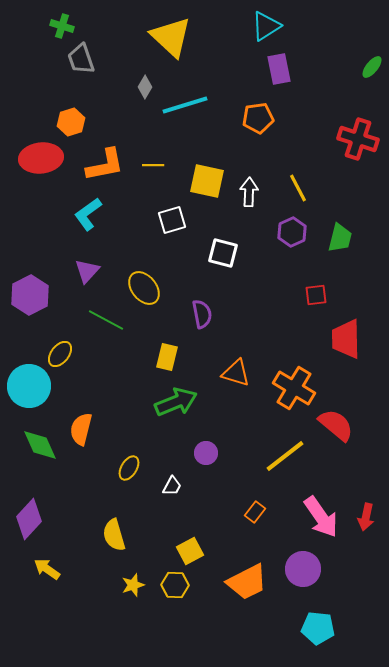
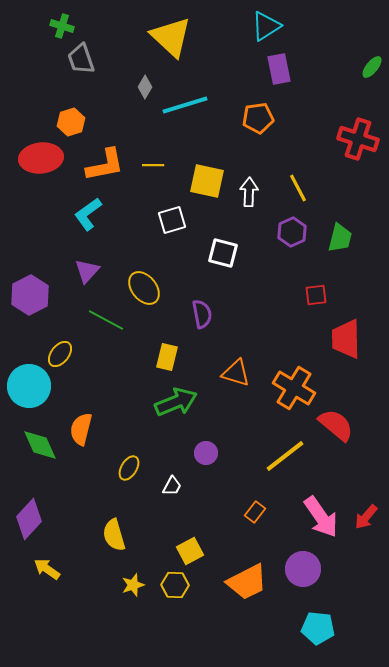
red arrow at (366, 517): rotated 28 degrees clockwise
